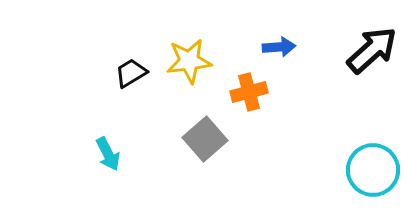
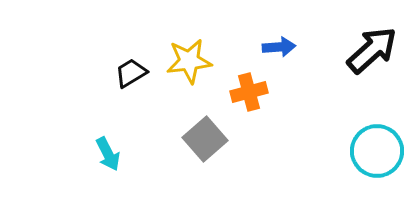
cyan circle: moved 4 px right, 19 px up
